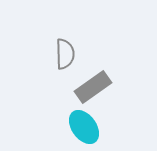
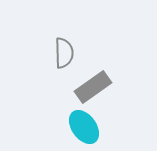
gray semicircle: moved 1 px left, 1 px up
